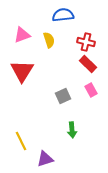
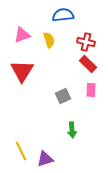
pink rectangle: rotated 32 degrees clockwise
yellow line: moved 10 px down
